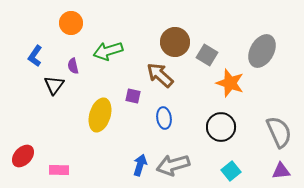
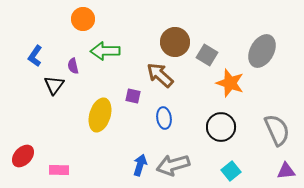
orange circle: moved 12 px right, 4 px up
green arrow: moved 3 px left; rotated 16 degrees clockwise
gray semicircle: moved 2 px left, 2 px up
purple triangle: moved 5 px right
